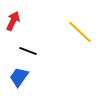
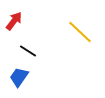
red arrow: moved 1 px right; rotated 12 degrees clockwise
black line: rotated 12 degrees clockwise
